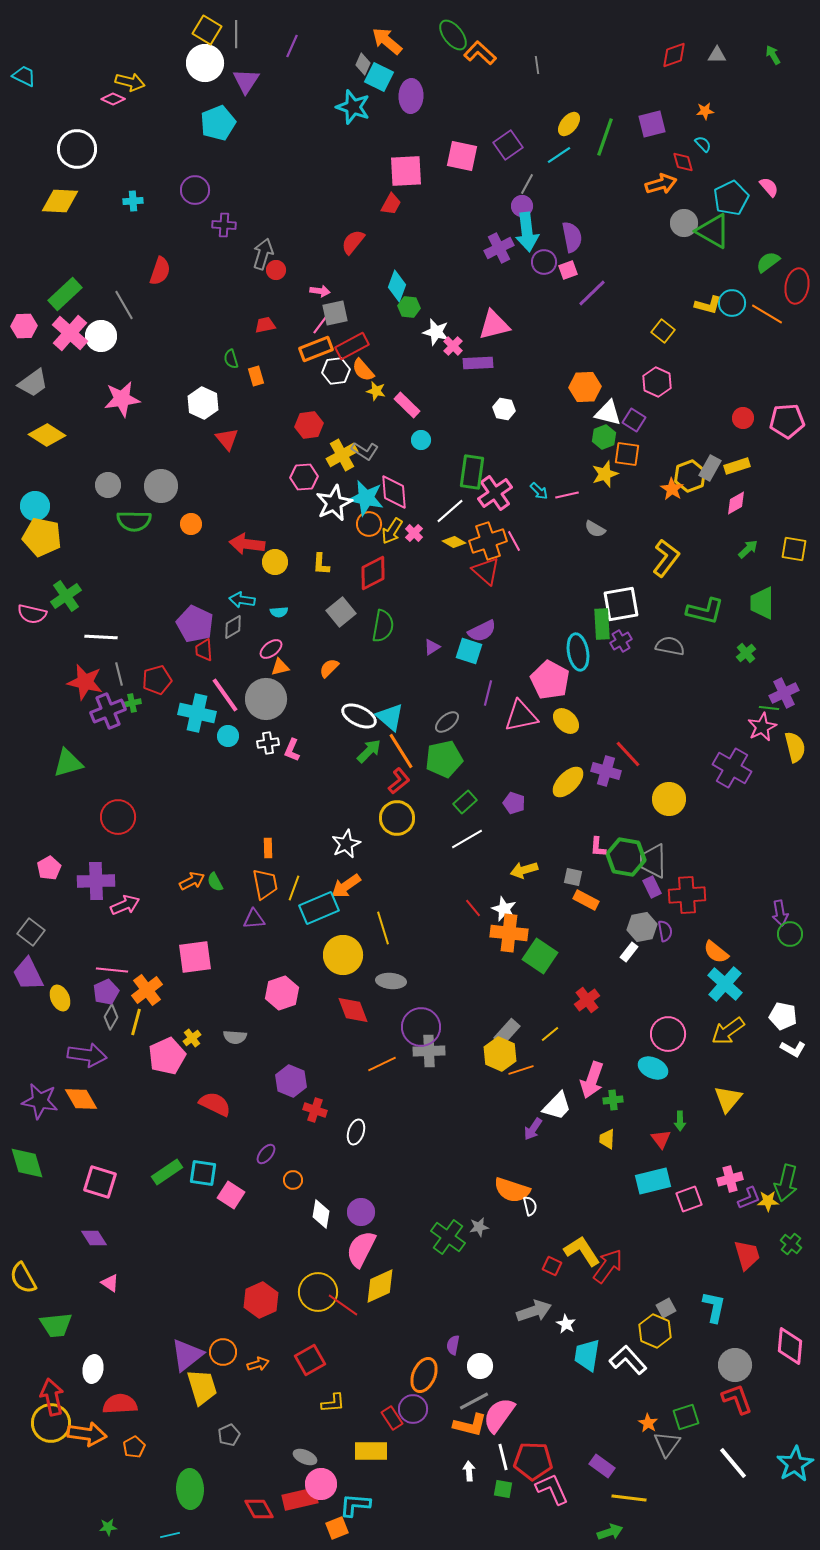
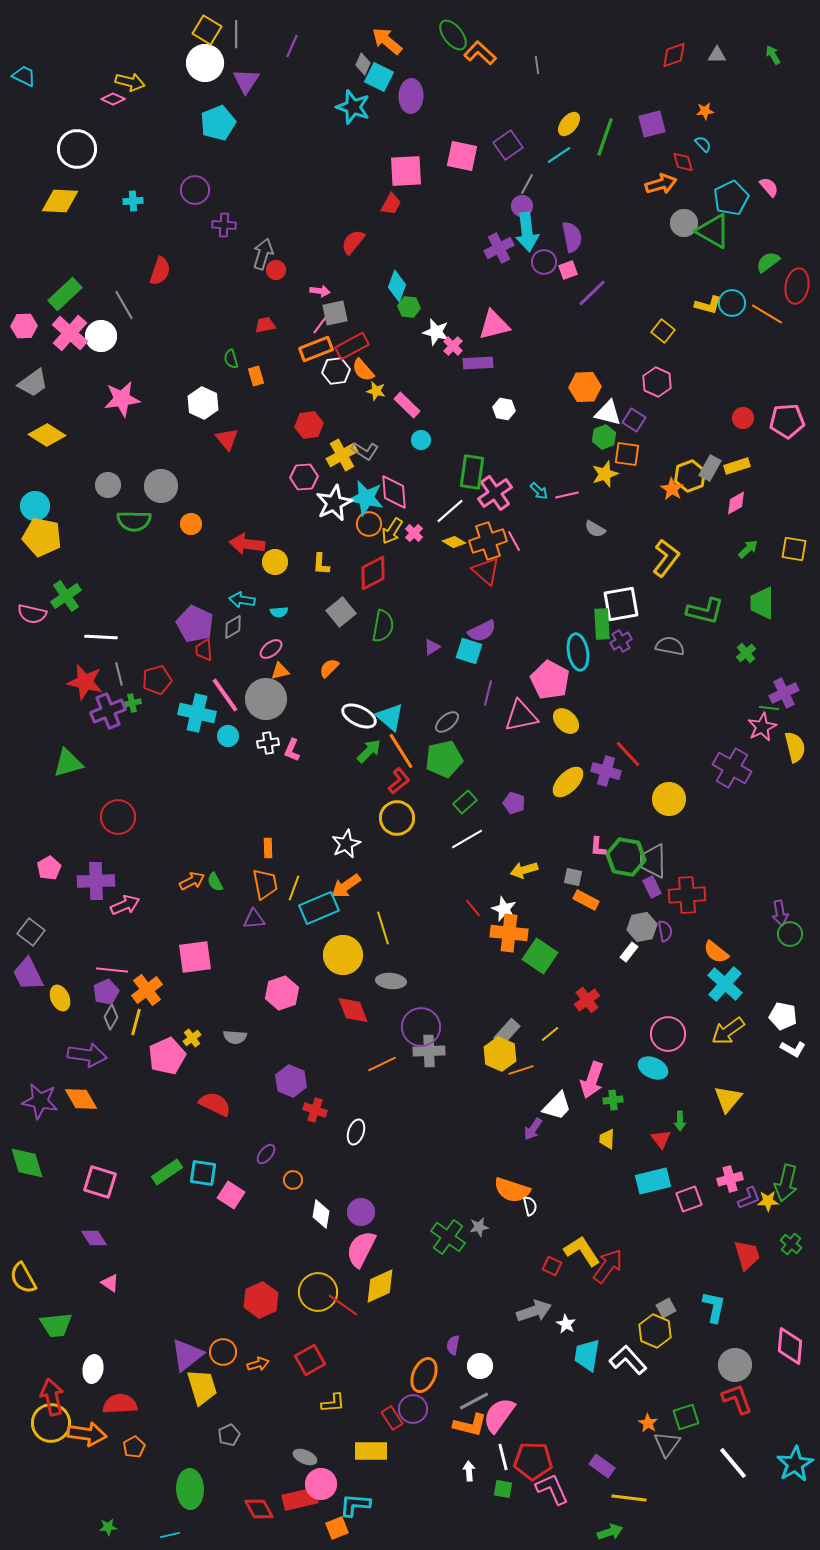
orange triangle at (280, 667): moved 4 px down
